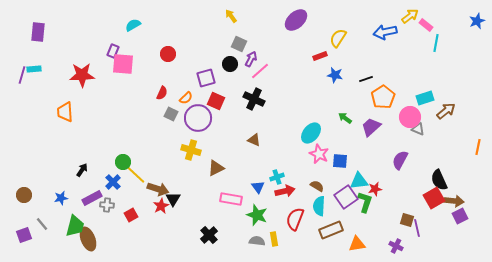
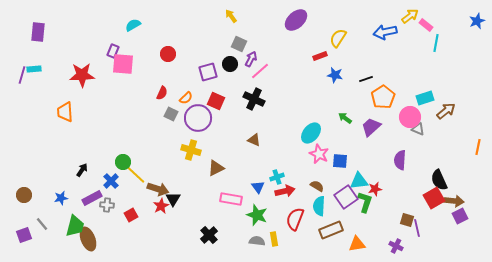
purple square at (206, 78): moved 2 px right, 6 px up
purple semicircle at (400, 160): rotated 24 degrees counterclockwise
blue cross at (113, 182): moved 2 px left, 1 px up
